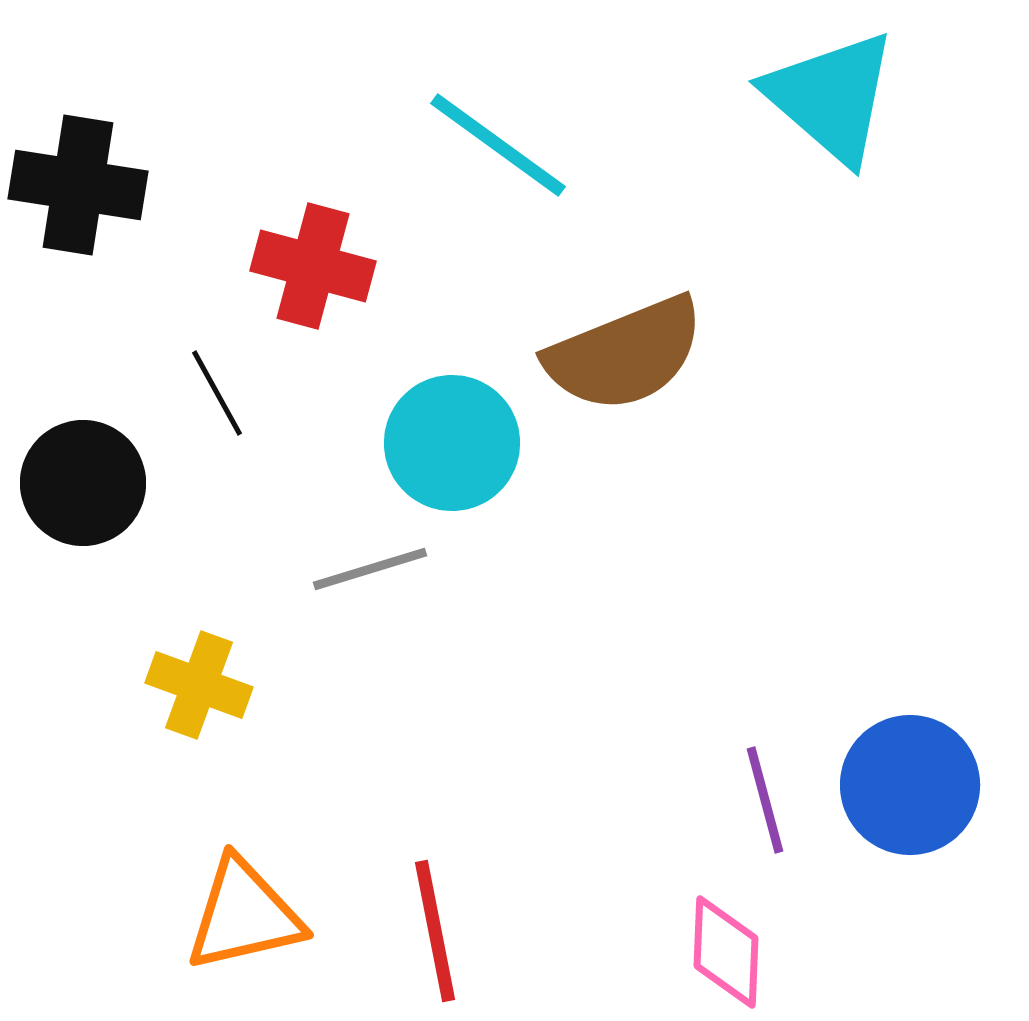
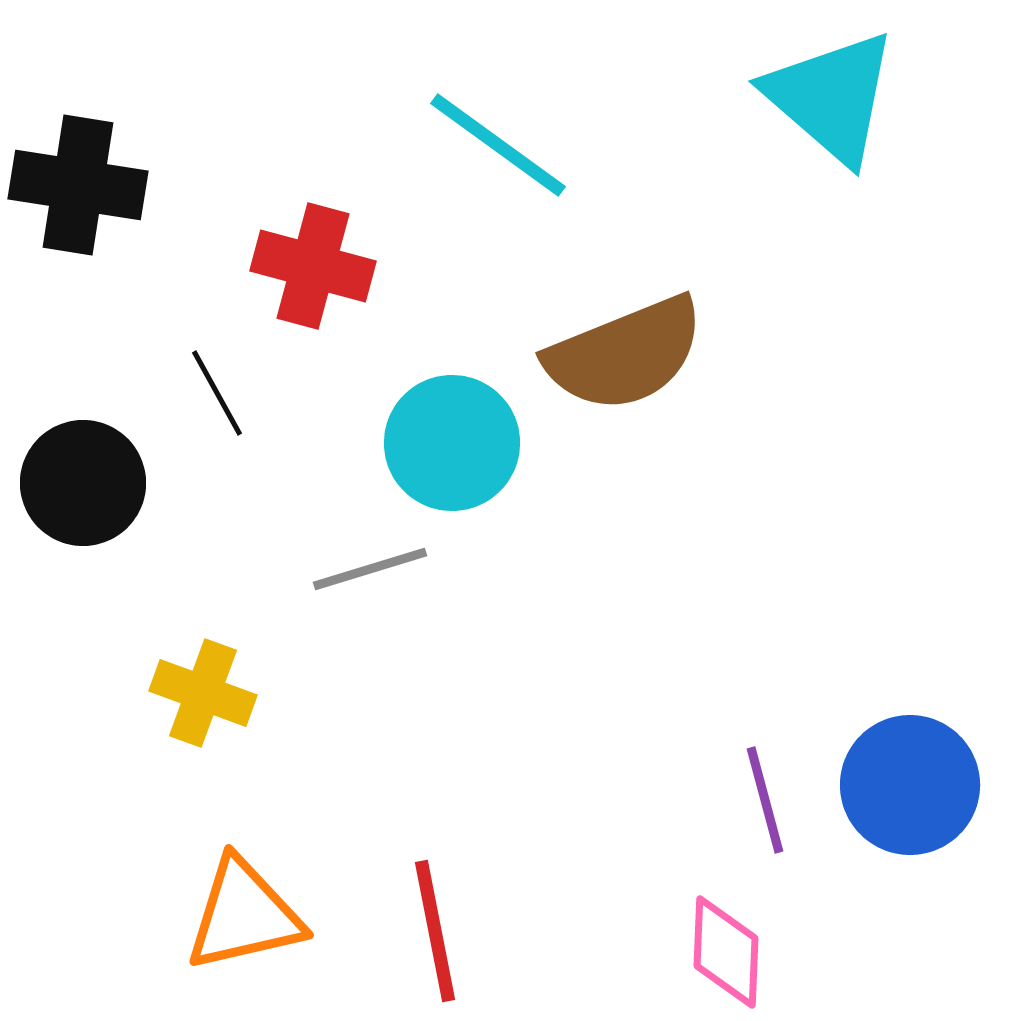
yellow cross: moved 4 px right, 8 px down
